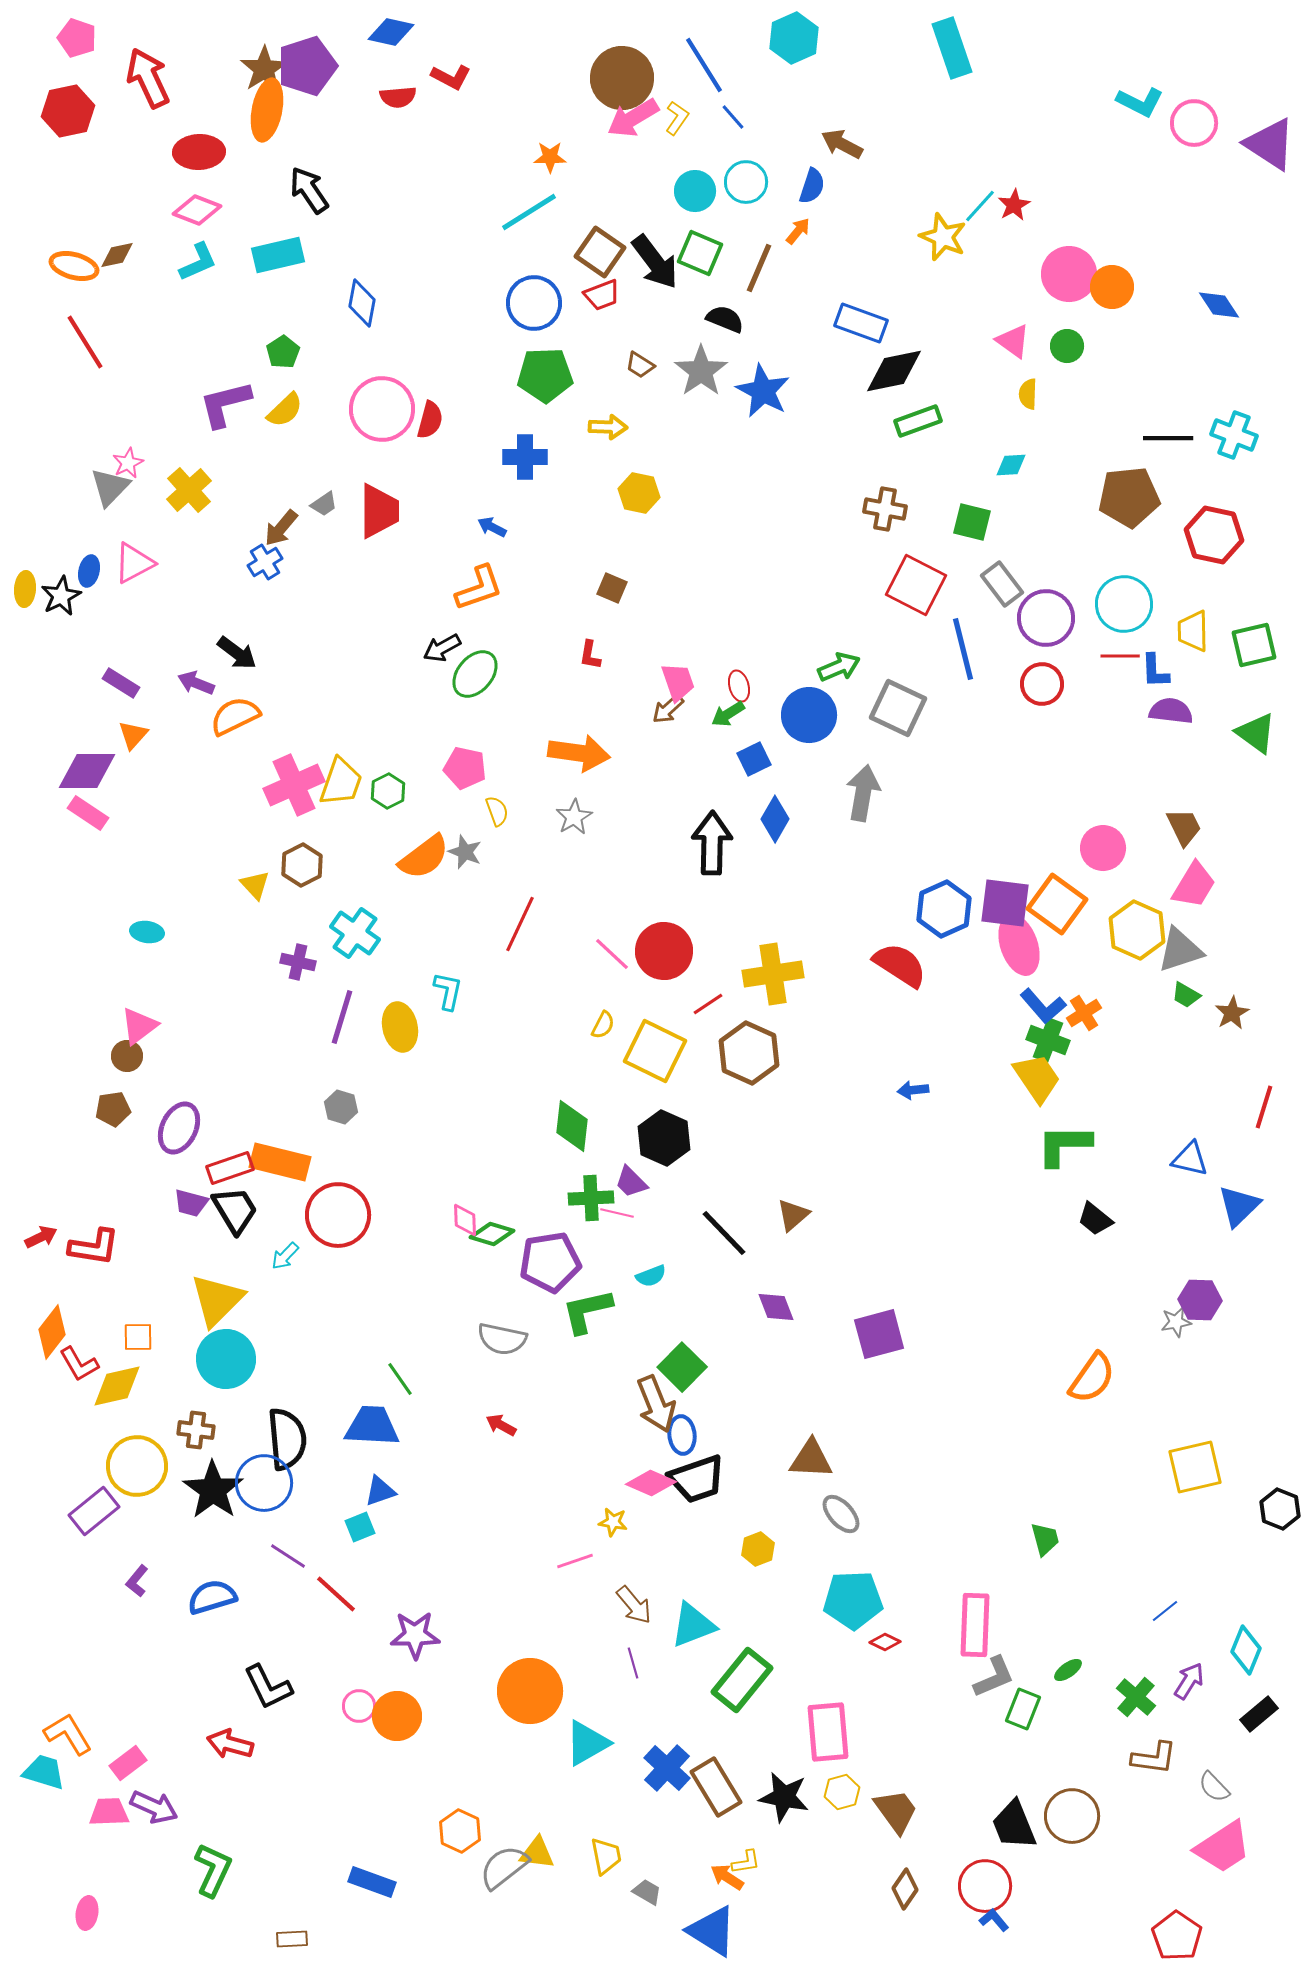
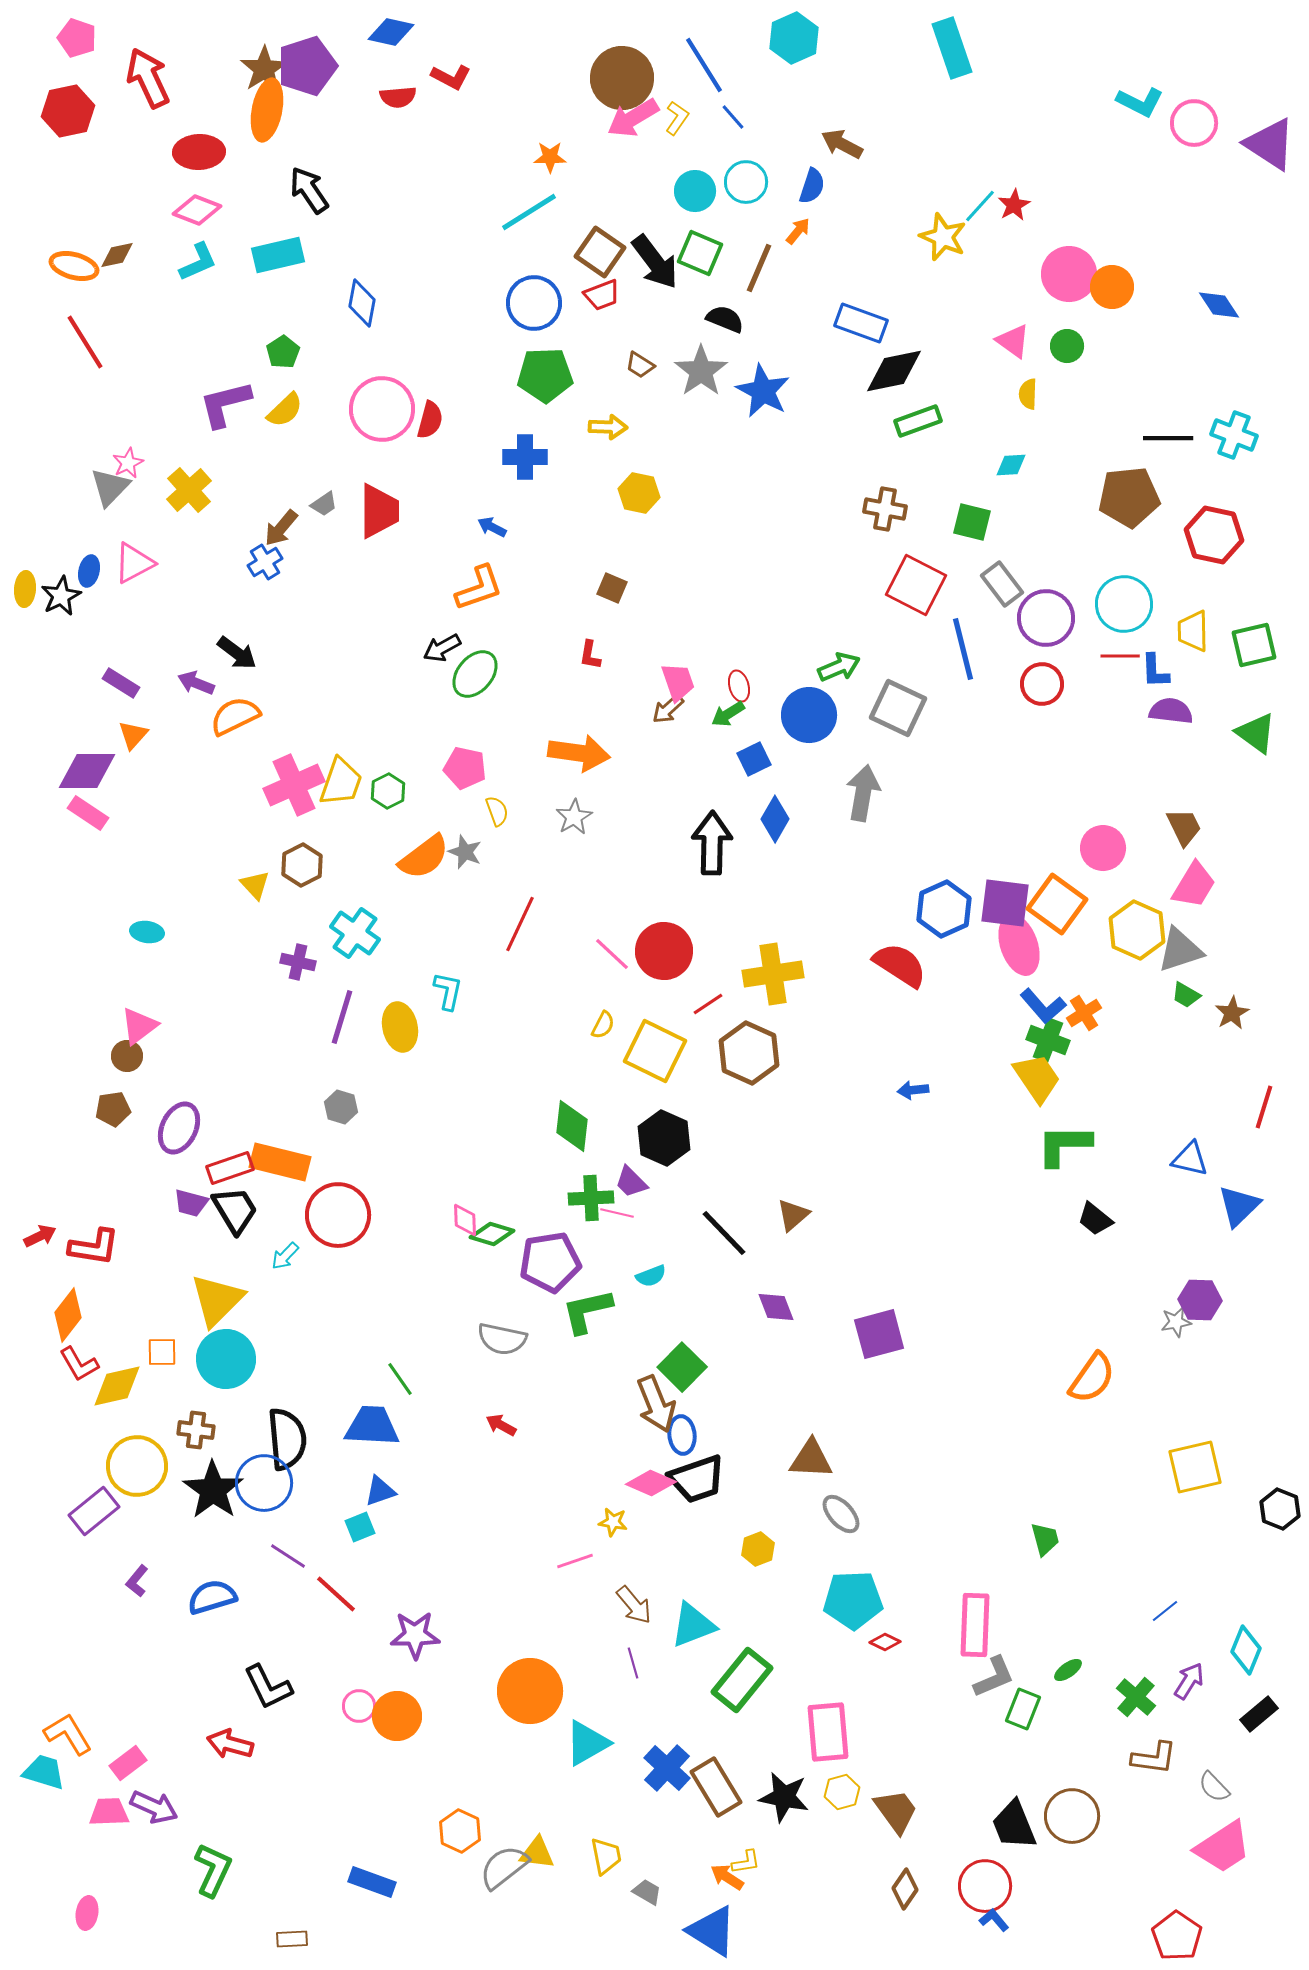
red arrow at (41, 1237): moved 1 px left, 1 px up
orange diamond at (52, 1332): moved 16 px right, 17 px up
orange square at (138, 1337): moved 24 px right, 15 px down
